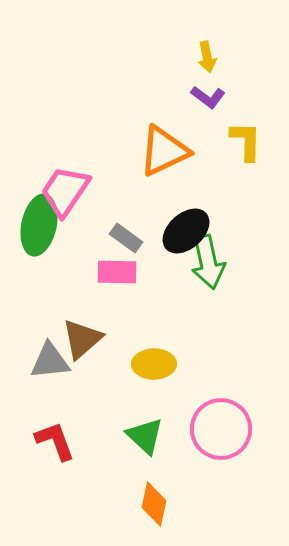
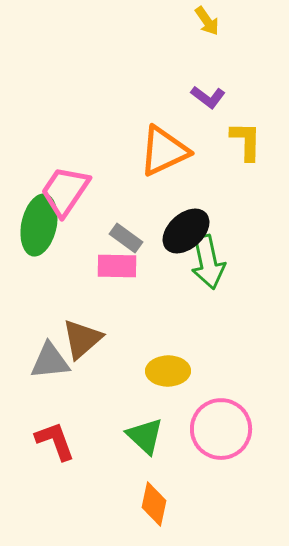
yellow arrow: moved 36 px up; rotated 24 degrees counterclockwise
pink rectangle: moved 6 px up
yellow ellipse: moved 14 px right, 7 px down
